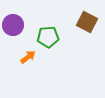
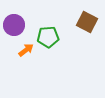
purple circle: moved 1 px right
orange arrow: moved 2 px left, 7 px up
